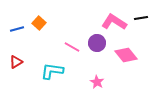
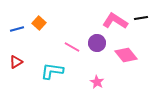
pink L-shape: moved 1 px right, 1 px up
